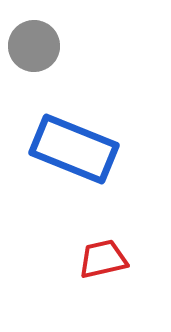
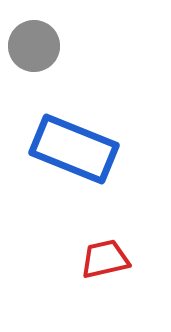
red trapezoid: moved 2 px right
